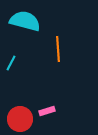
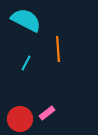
cyan semicircle: moved 1 px right, 1 px up; rotated 12 degrees clockwise
cyan line: moved 15 px right
pink rectangle: moved 2 px down; rotated 21 degrees counterclockwise
